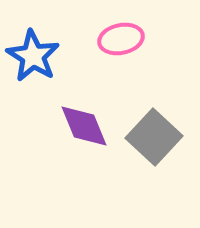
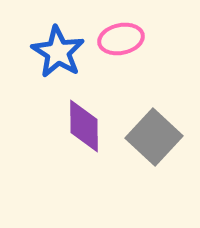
blue star: moved 25 px right, 4 px up
purple diamond: rotated 22 degrees clockwise
